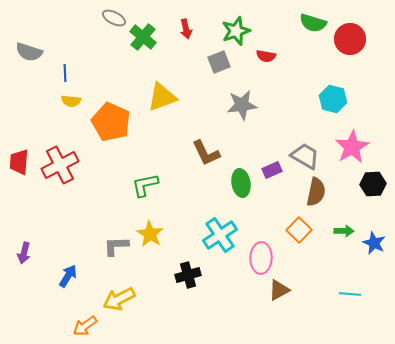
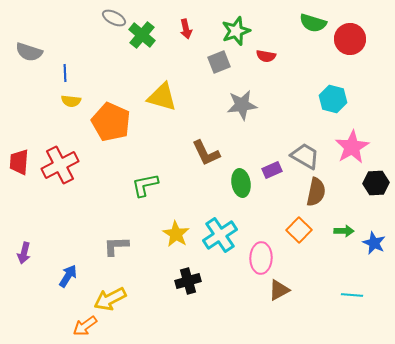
green cross: moved 1 px left, 2 px up
yellow triangle: rotated 36 degrees clockwise
black hexagon: moved 3 px right, 1 px up
yellow star: moved 26 px right
black cross: moved 6 px down
cyan line: moved 2 px right, 1 px down
yellow arrow: moved 9 px left
